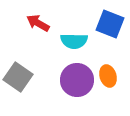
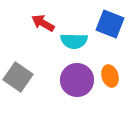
red arrow: moved 5 px right
orange ellipse: moved 2 px right
